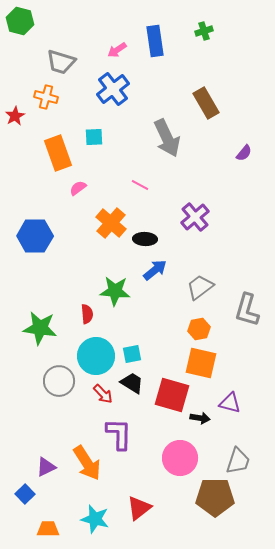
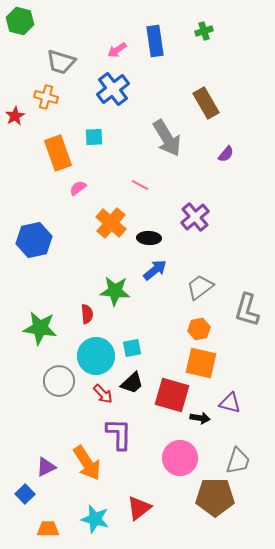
gray arrow at (167, 138): rotated 6 degrees counterclockwise
purple semicircle at (244, 153): moved 18 px left, 1 px down
blue hexagon at (35, 236): moved 1 px left, 4 px down; rotated 12 degrees counterclockwise
black ellipse at (145, 239): moved 4 px right, 1 px up
cyan square at (132, 354): moved 6 px up
black trapezoid at (132, 383): rotated 105 degrees clockwise
